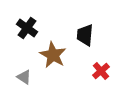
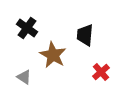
red cross: moved 1 px down
